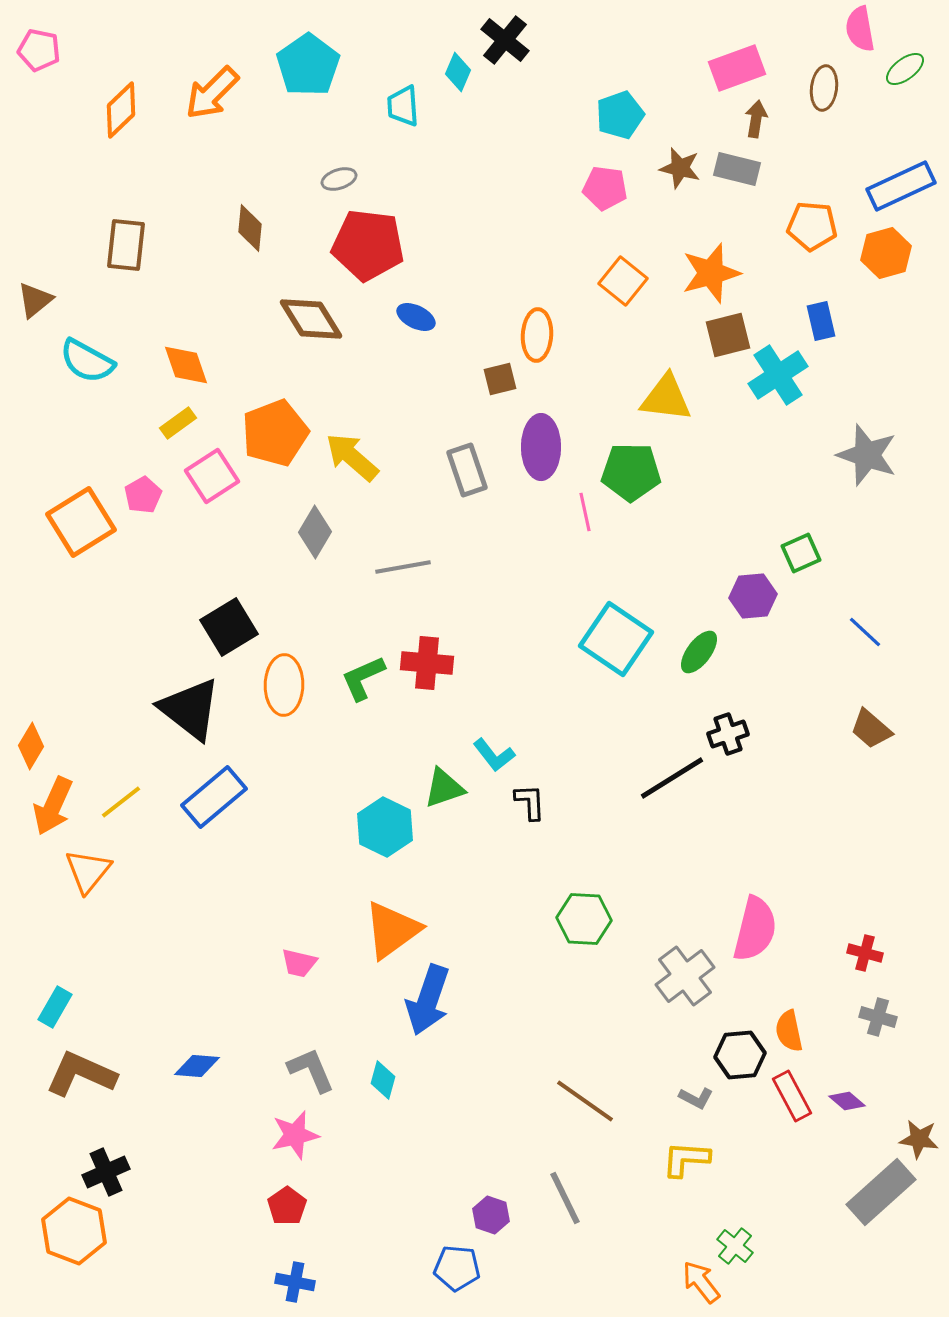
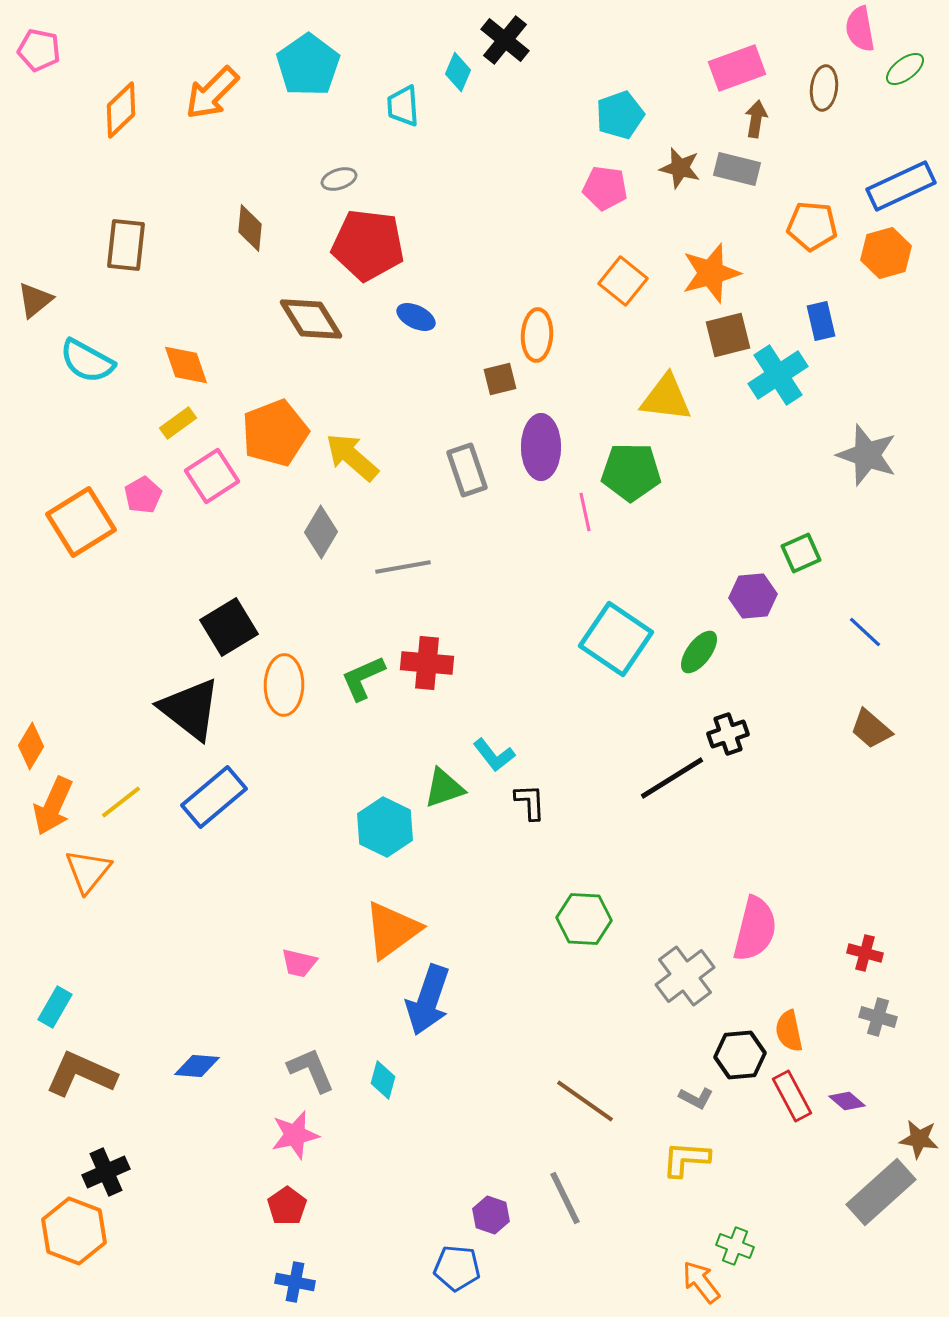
gray diamond at (315, 532): moved 6 px right
green cross at (735, 1246): rotated 18 degrees counterclockwise
